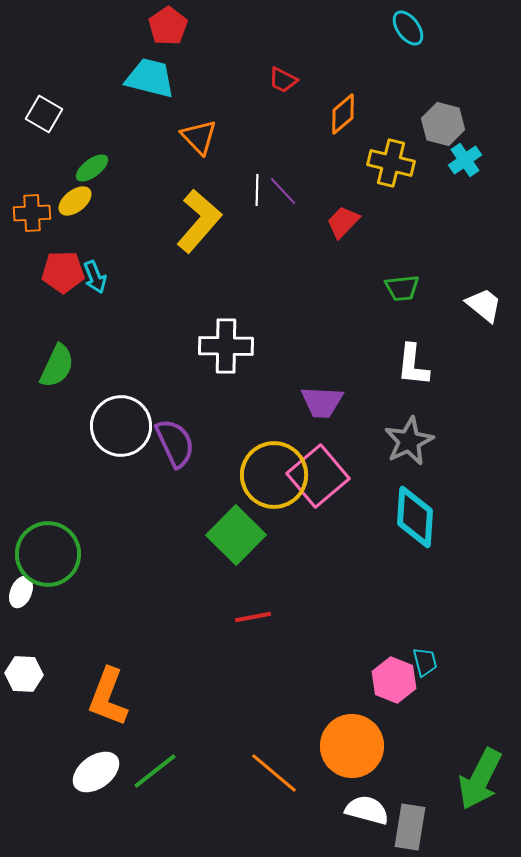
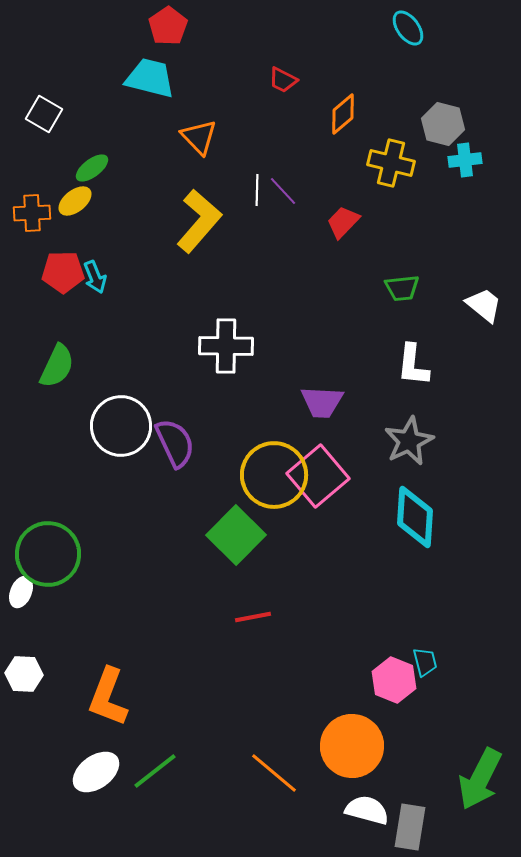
cyan cross at (465, 160): rotated 28 degrees clockwise
